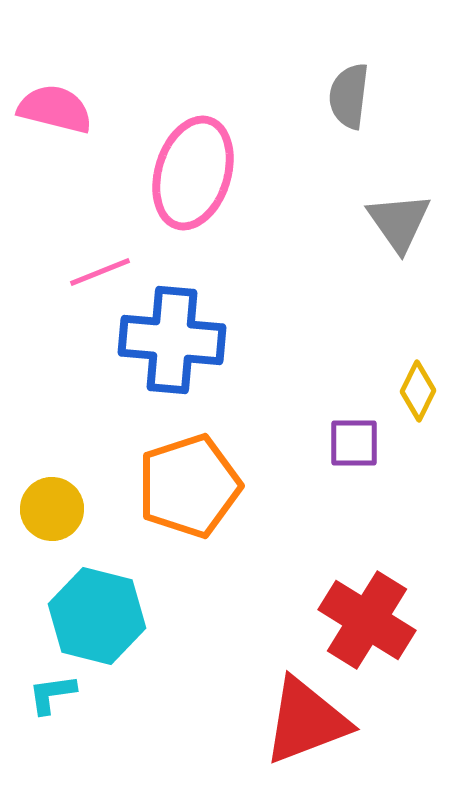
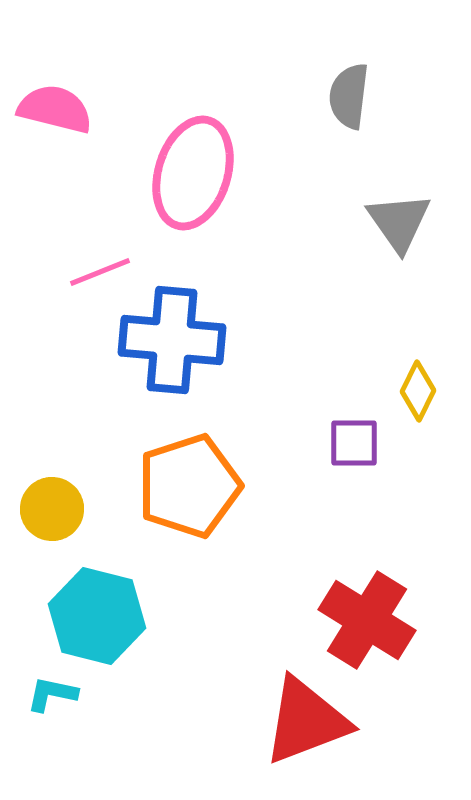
cyan L-shape: rotated 20 degrees clockwise
